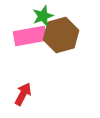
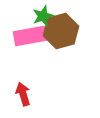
brown hexagon: moved 4 px up
red arrow: rotated 45 degrees counterclockwise
